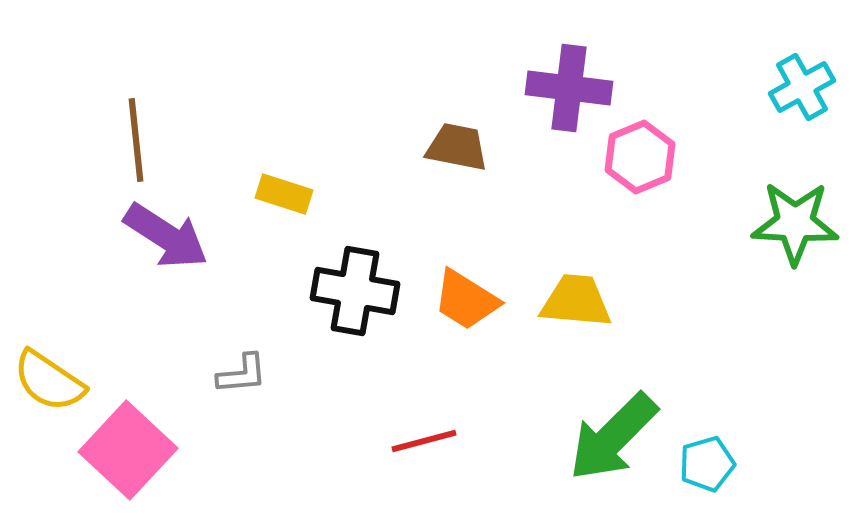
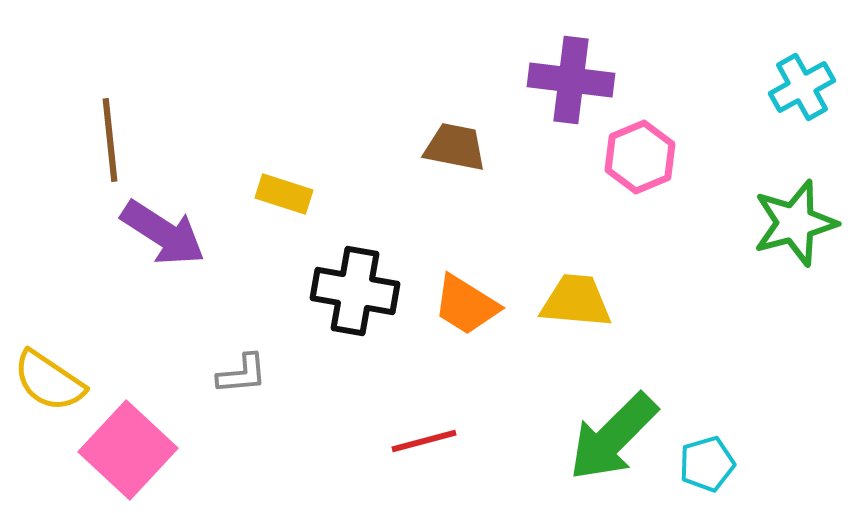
purple cross: moved 2 px right, 8 px up
brown line: moved 26 px left
brown trapezoid: moved 2 px left
green star: rotated 18 degrees counterclockwise
purple arrow: moved 3 px left, 3 px up
orange trapezoid: moved 5 px down
